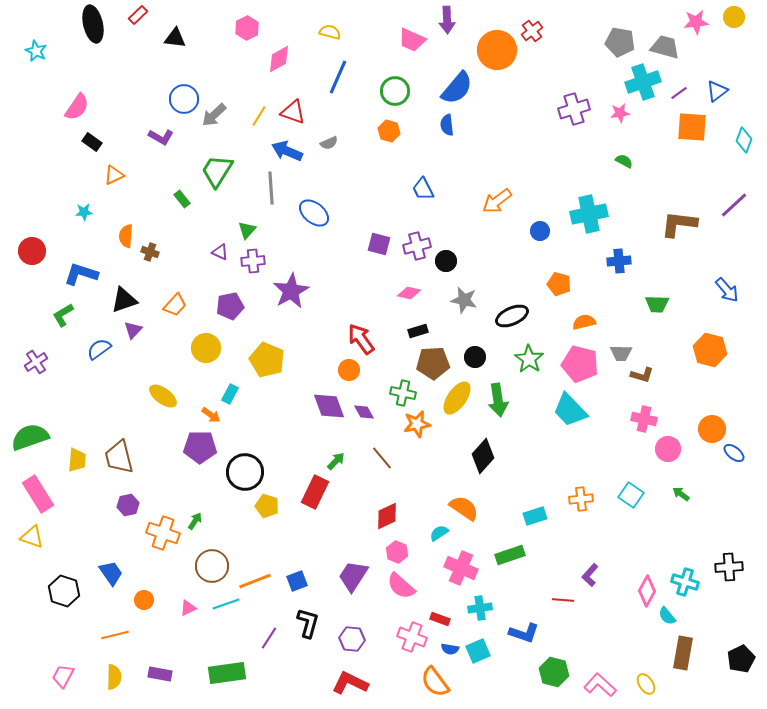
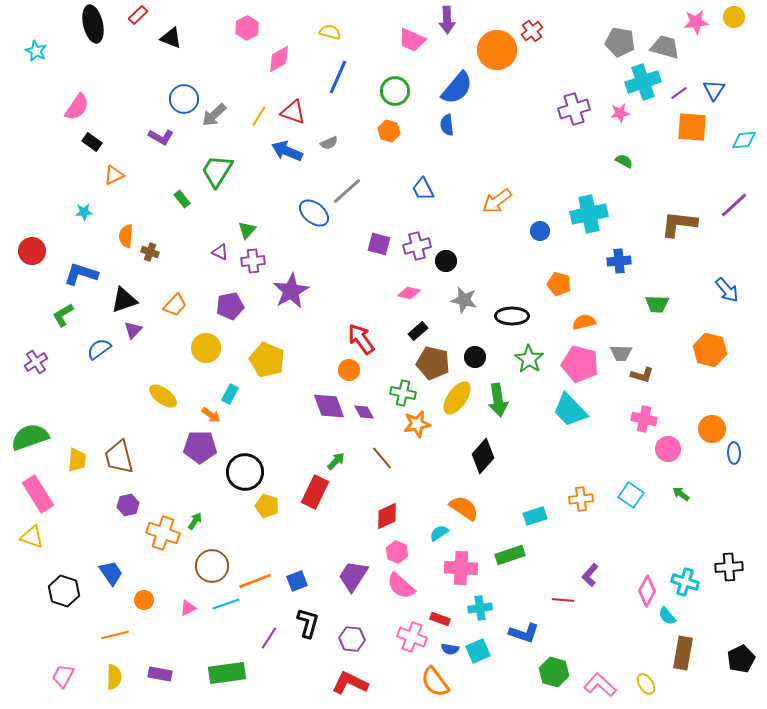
black triangle at (175, 38): moved 4 px left; rotated 15 degrees clockwise
blue triangle at (717, 91): moved 3 px left, 1 px up; rotated 20 degrees counterclockwise
cyan diamond at (744, 140): rotated 65 degrees clockwise
gray line at (271, 188): moved 76 px right, 3 px down; rotated 52 degrees clockwise
black ellipse at (512, 316): rotated 24 degrees clockwise
black rectangle at (418, 331): rotated 24 degrees counterclockwise
brown pentagon at (433, 363): rotated 16 degrees clockwise
blue ellipse at (734, 453): rotated 50 degrees clockwise
pink cross at (461, 568): rotated 20 degrees counterclockwise
